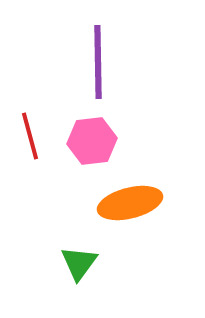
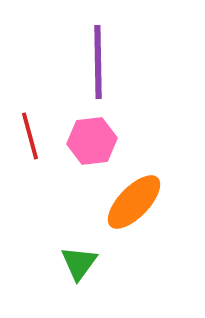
orange ellipse: moved 4 px right, 1 px up; rotated 32 degrees counterclockwise
